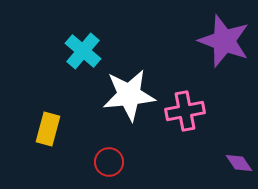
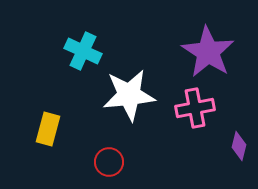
purple star: moved 16 px left, 11 px down; rotated 12 degrees clockwise
cyan cross: rotated 15 degrees counterclockwise
pink cross: moved 10 px right, 3 px up
purple diamond: moved 17 px up; rotated 48 degrees clockwise
